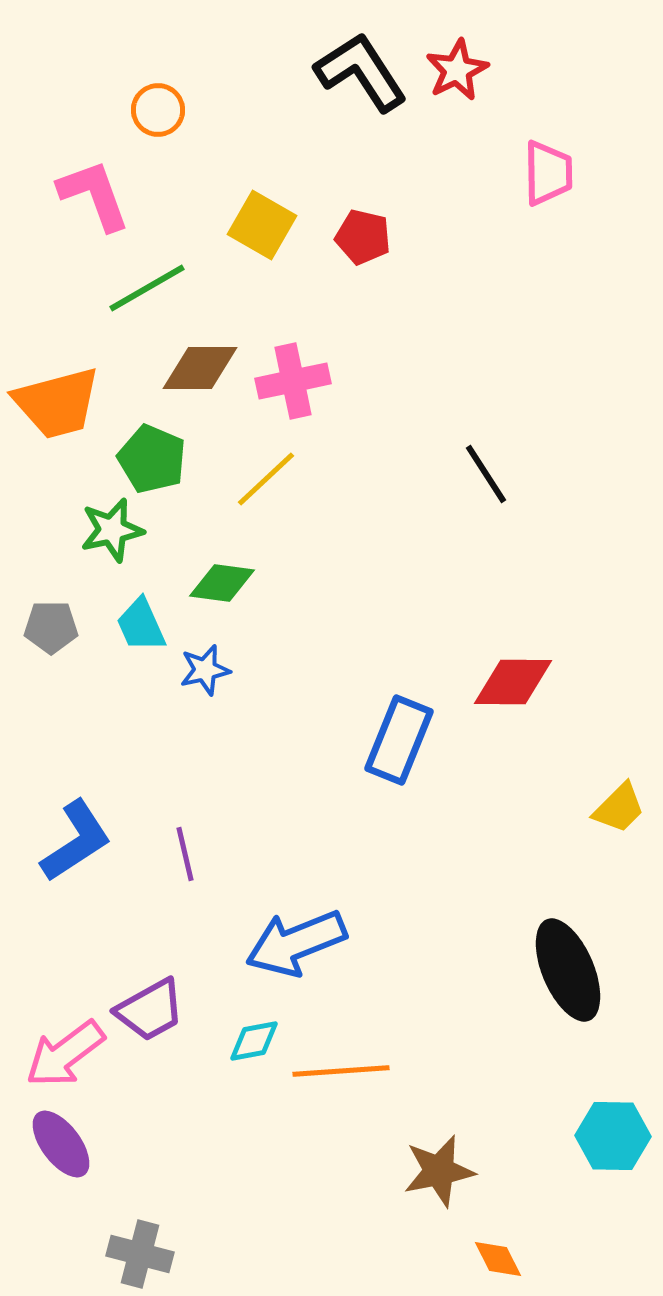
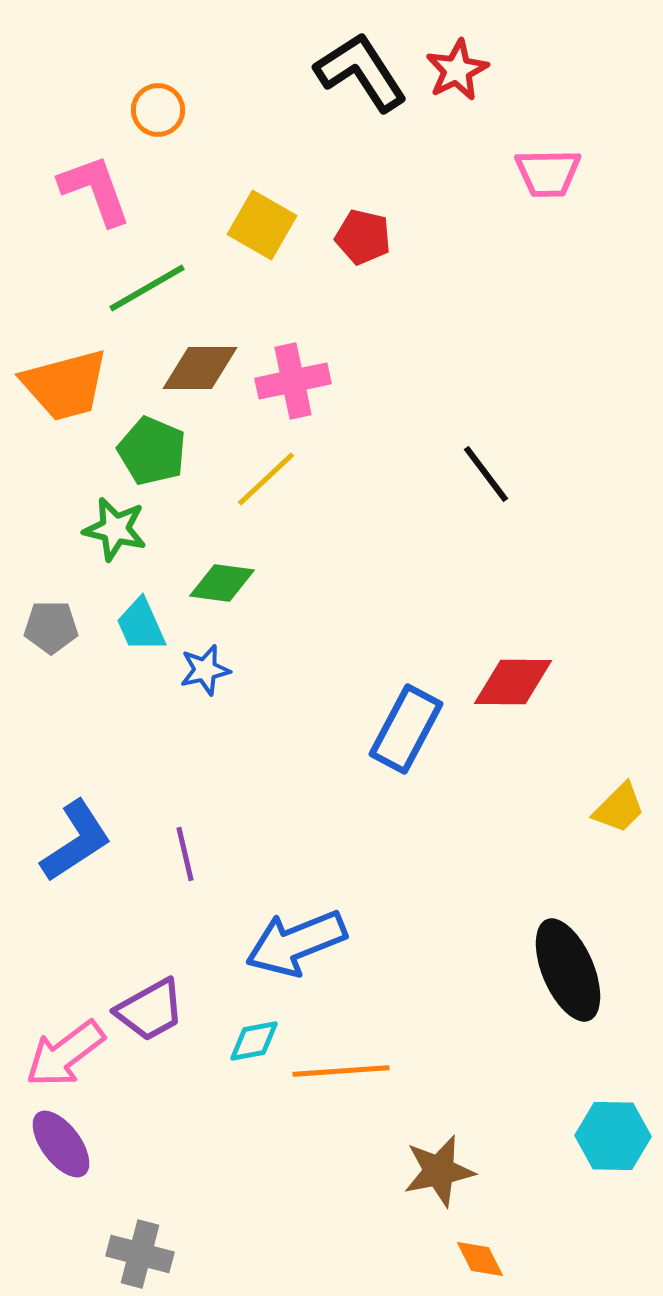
pink trapezoid: rotated 90 degrees clockwise
pink L-shape: moved 1 px right, 5 px up
orange trapezoid: moved 8 px right, 18 px up
green pentagon: moved 8 px up
black line: rotated 4 degrees counterclockwise
green star: moved 3 px right, 1 px up; rotated 26 degrees clockwise
blue rectangle: moved 7 px right, 11 px up; rotated 6 degrees clockwise
orange diamond: moved 18 px left
